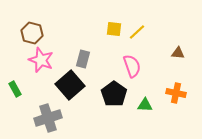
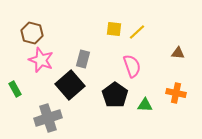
black pentagon: moved 1 px right, 1 px down
